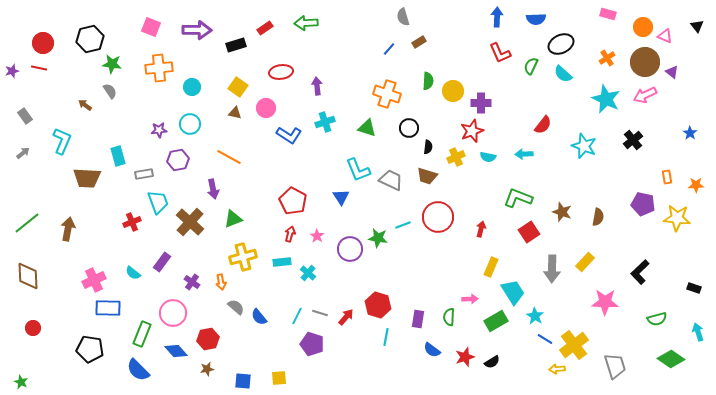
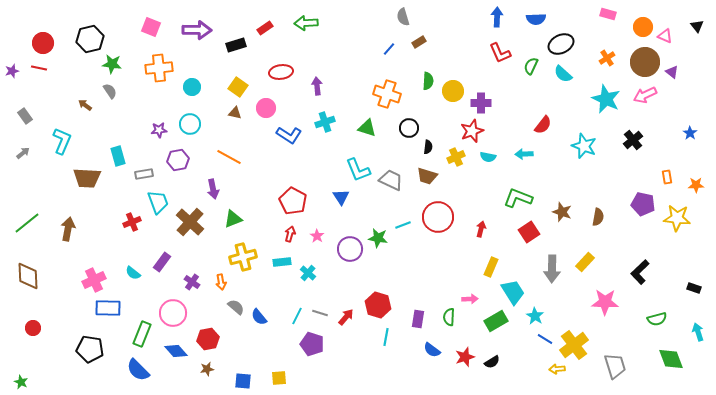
green diamond at (671, 359): rotated 36 degrees clockwise
